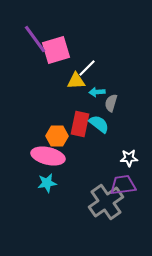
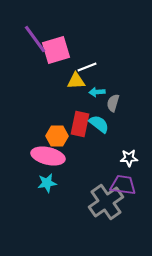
white line: moved 1 px up; rotated 24 degrees clockwise
gray semicircle: moved 2 px right
purple trapezoid: rotated 16 degrees clockwise
